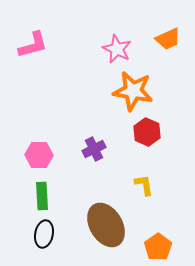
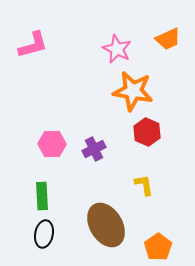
pink hexagon: moved 13 px right, 11 px up
